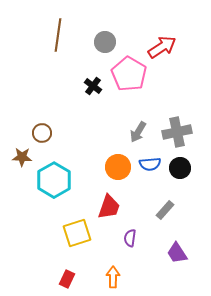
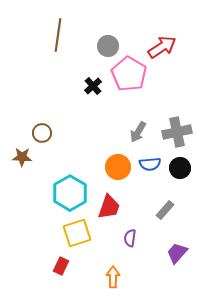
gray circle: moved 3 px right, 4 px down
black cross: rotated 12 degrees clockwise
cyan hexagon: moved 16 px right, 13 px down
purple trapezoid: rotated 75 degrees clockwise
red rectangle: moved 6 px left, 13 px up
